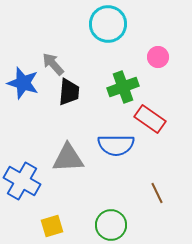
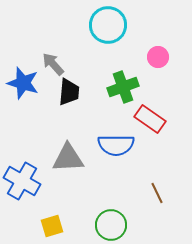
cyan circle: moved 1 px down
